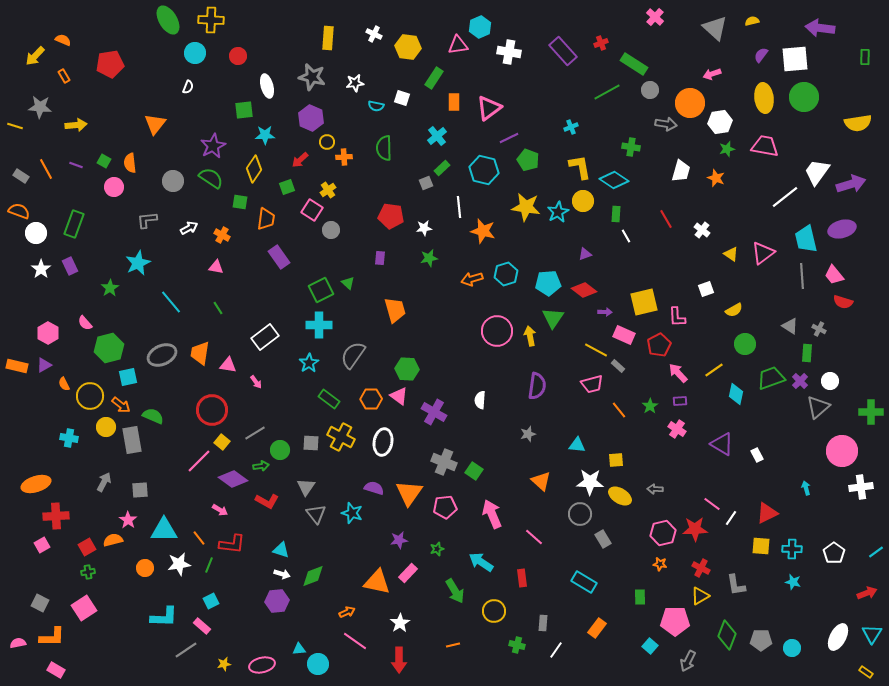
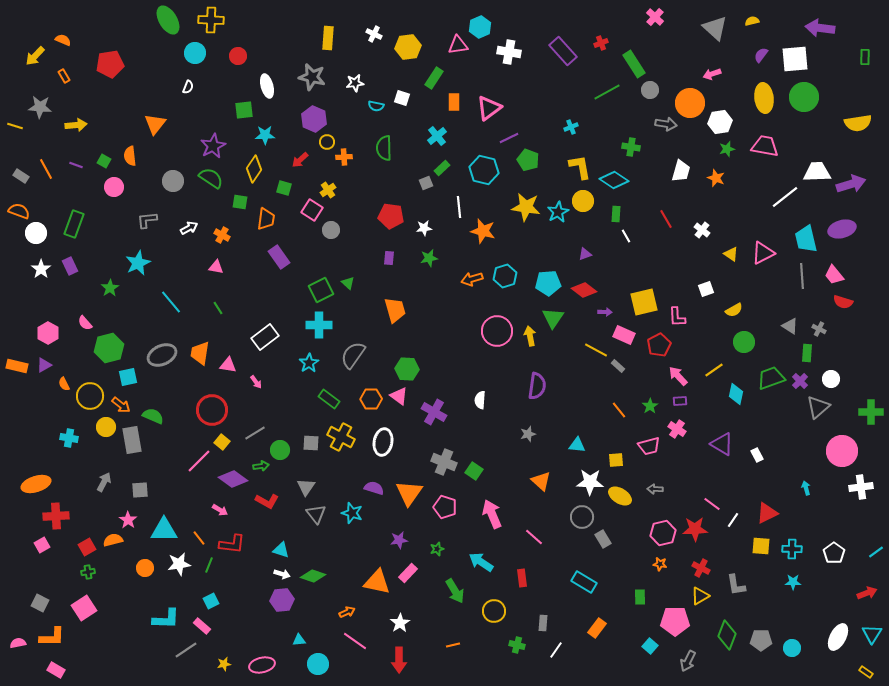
yellow hexagon at (408, 47): rotated 15 degrees counterclockwise
green rectangle at (634, 64): rotated 24 degrees clockwise
purple hexagon at (311, 118): moved 3 px right, 1 px down
orange semicircle at (130, 163): moved 7 px up
white trapezoid at (817, 172): rotated 52 degrees clockwise
green square at (287, 187): moved 3 px left, 1 px down; rotated 35 degrees clockwise
pink triangle at (763, 253): rotated 10 degrees clockwise
purple rectangle at (380, 258): moved 9 px right
cyan hexagon at (506, 274): moved 1 px left, 2 px down
green circle at (745, 344): moved 1 px left, 2 px up
pink arrow at (678, 373): moved 3 px down
white circle at (830, 381): moved 1 px right, 2 px up
pink trapezoid at (592, 384): moved 57 px right, 62 px down
pink pentagon at (445, 507): rotated 25 degrees clockwise
gray circle at (580, 514): moved 2 px right, 3 px down
white line at (731, 518): moved 2 px right, 2 px down
green diamond at (313, 576): rotated 40 degrees clockwise
cyan star at (793, 582): rotated 14 degrees counterclockwise
purple hexagon at (277, 601): moved 5 px right, 1 px up
cyan L-shape at (164, 617): moved 2 px right, 2 px down
cyan triangle at (299, 649): moved 9 px up
